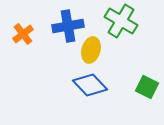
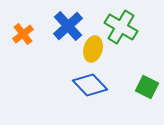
green cross: moved 6 px down
blue cross: rotated 32 degrees counterclockwise
yellow ellipse: moved 2 px right, 1 px up
